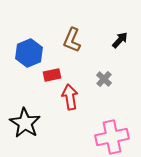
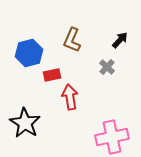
blue hexagon: rotated 8 degrees clockwise
gray cross: moved 3 px right, 12 px up
